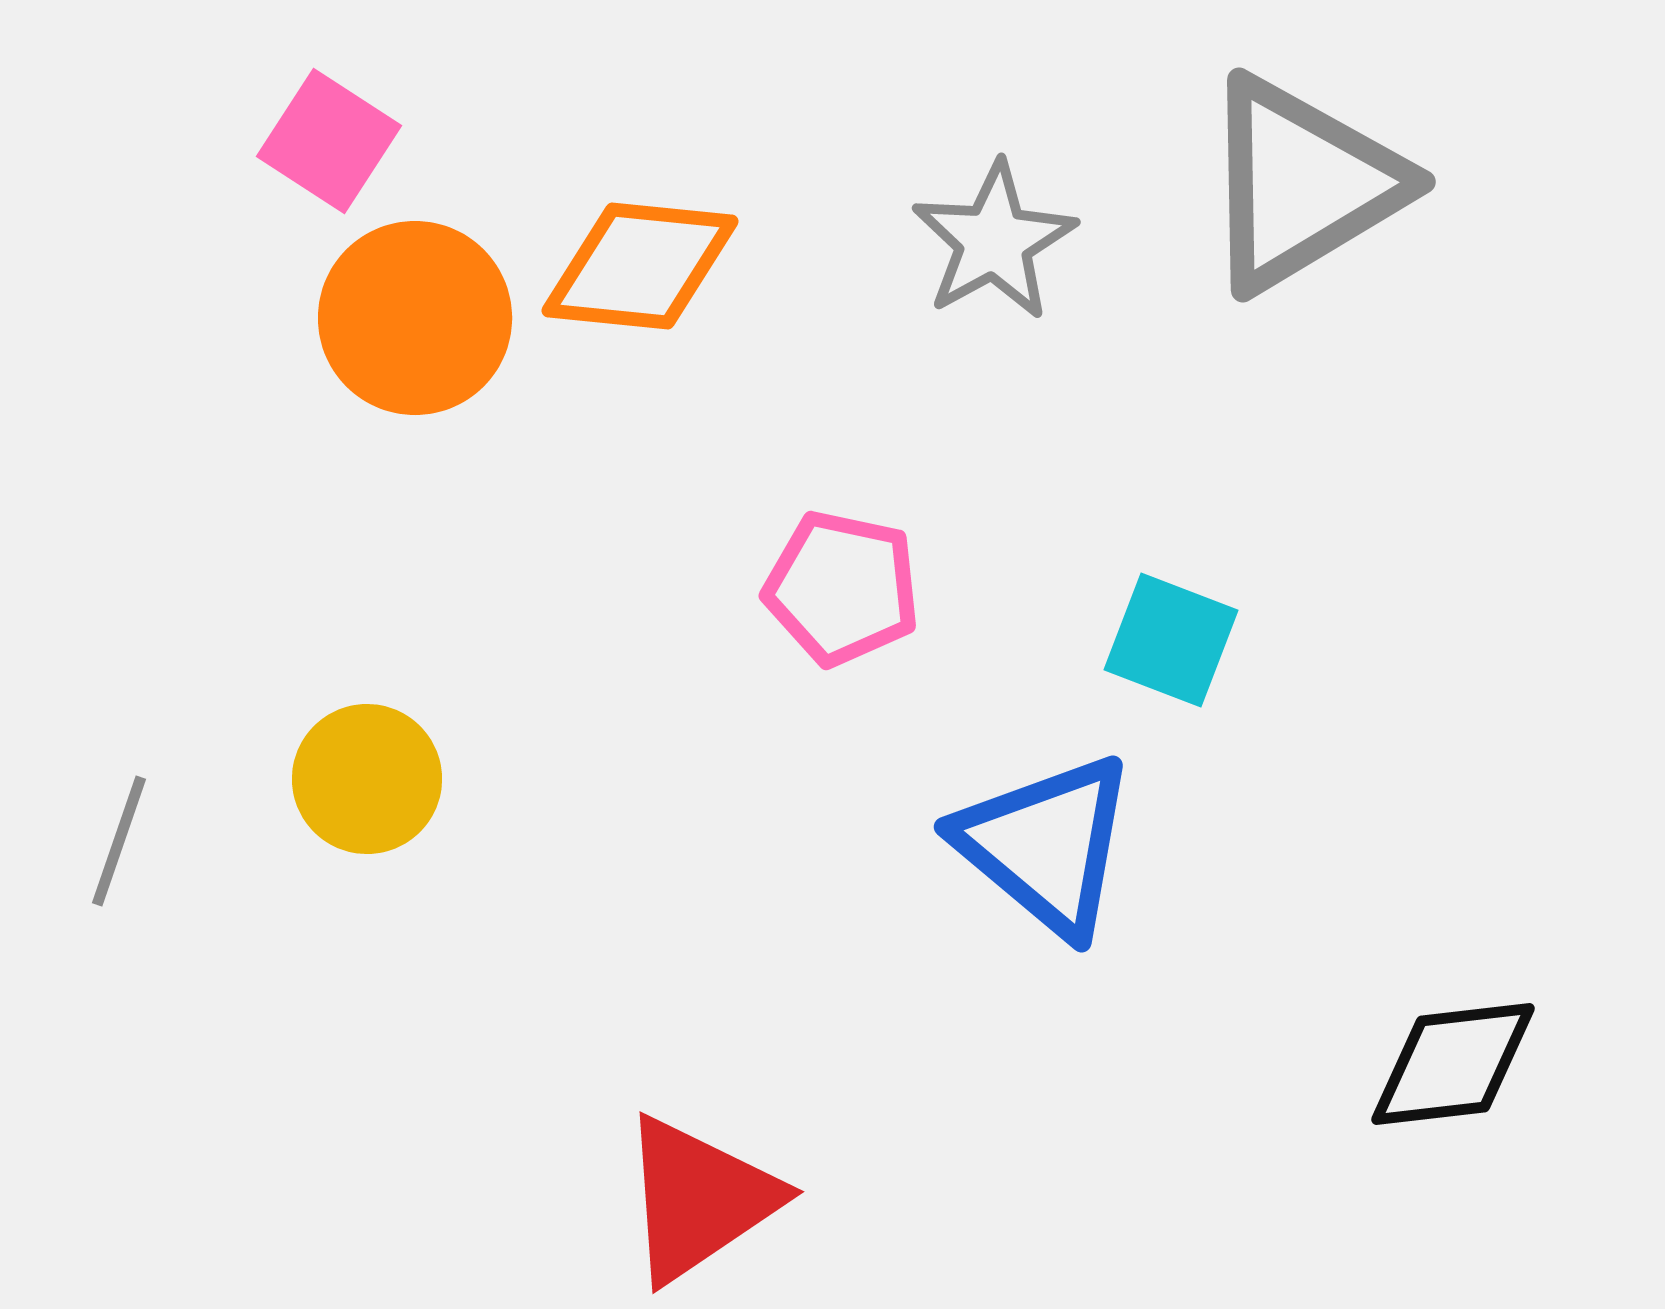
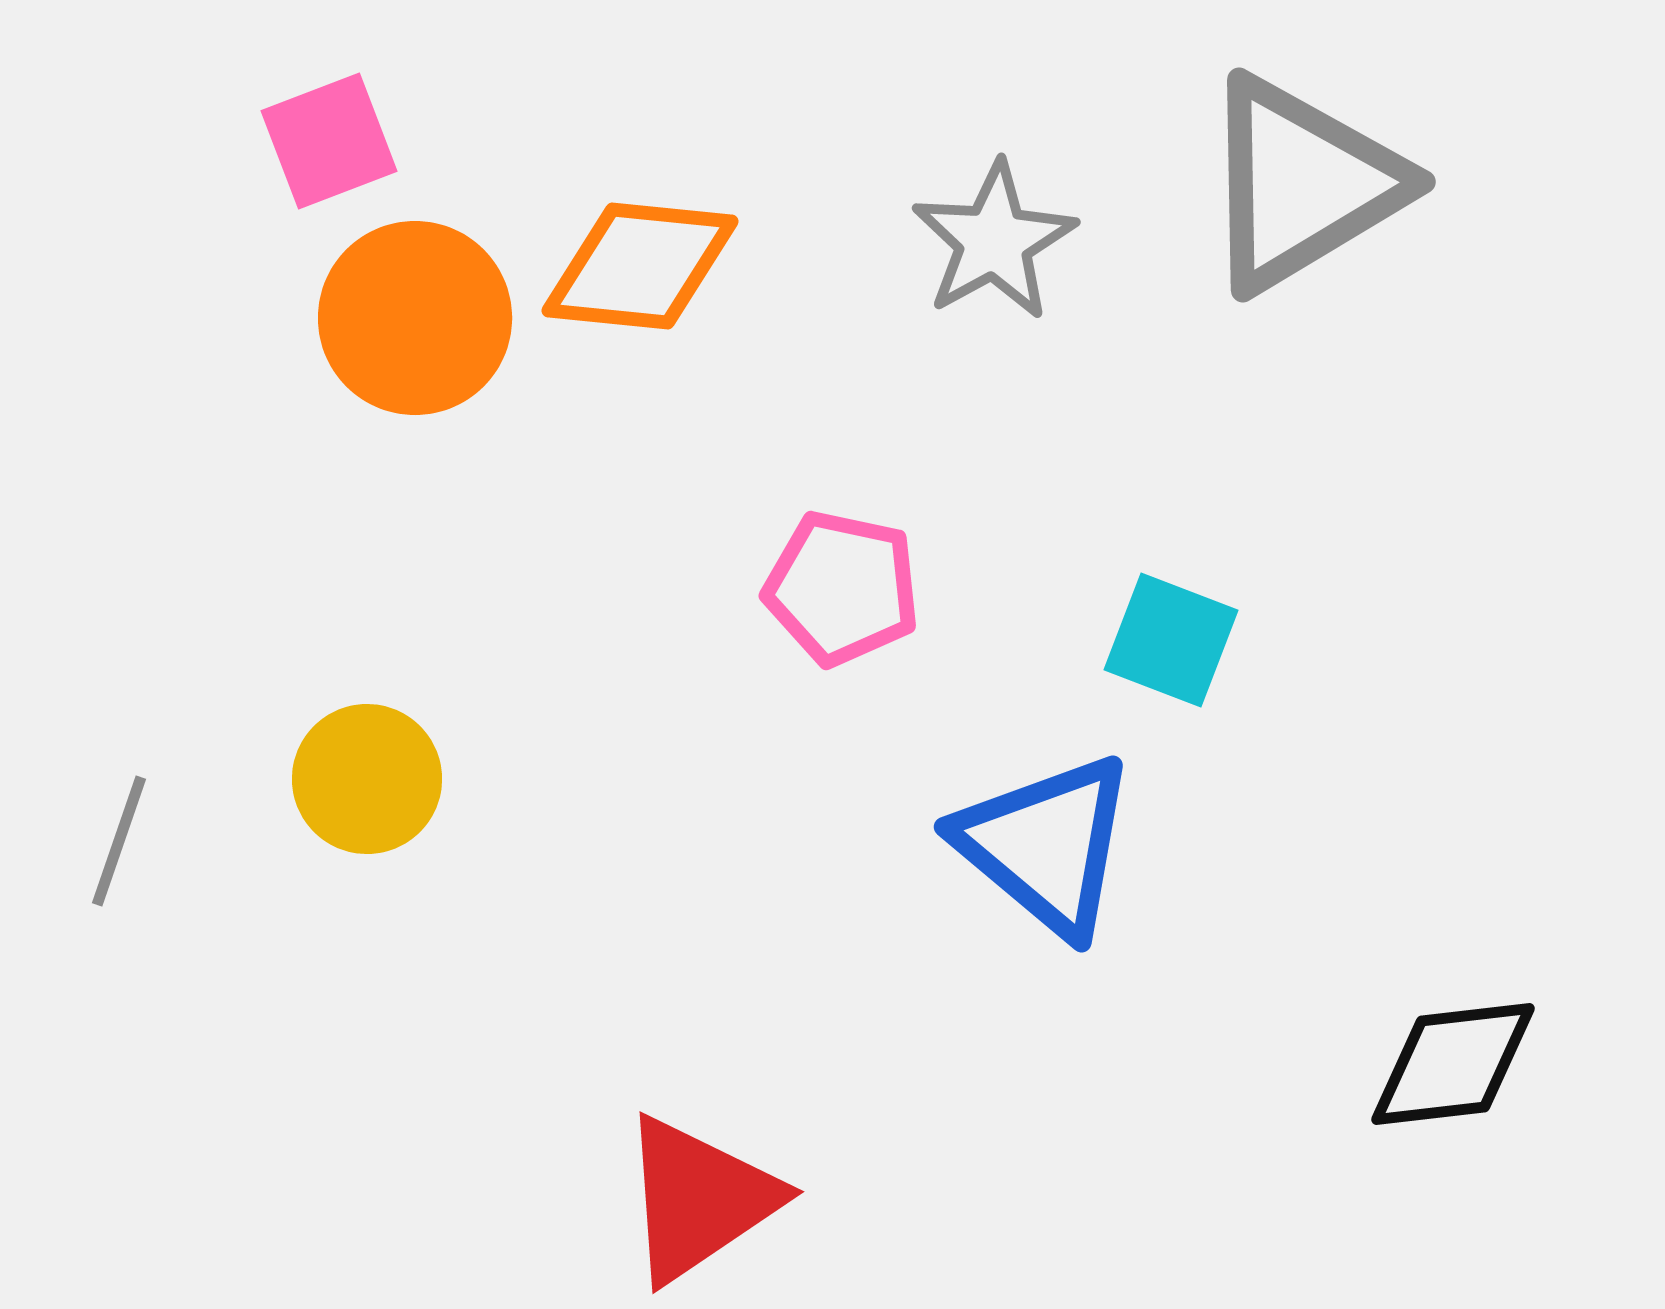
pink square: rotated 36 degrees clockwise
